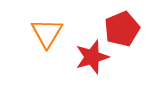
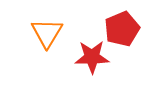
red star: rotated 16 degrees clockwise
